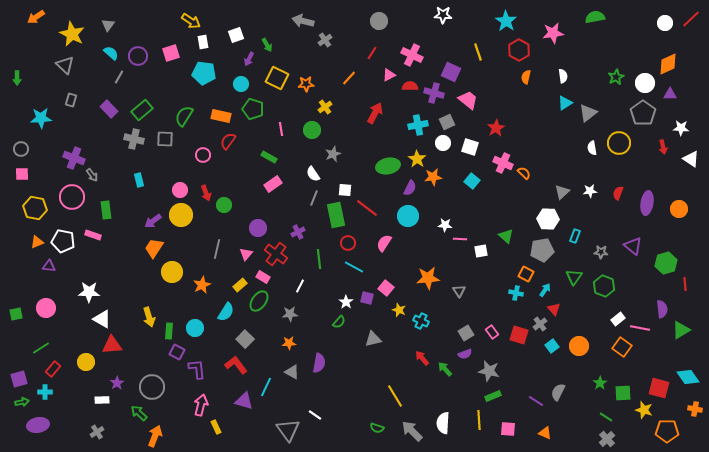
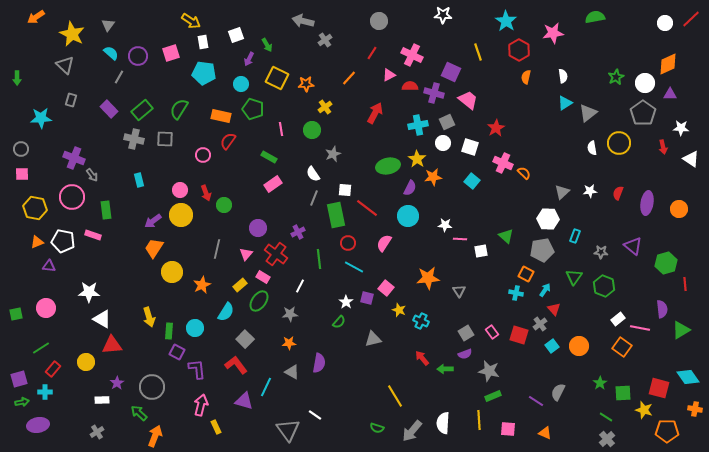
green semicircle at (184, 116): moved 5 px left, 7 px up
green arrow at (445, 369): rotated 49 degrees counterclockwise
gray arrow at (412, 431): rotated 95 degrees counterclockwise
